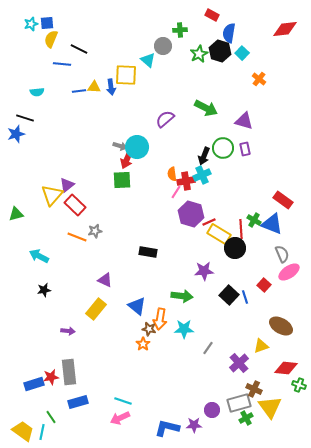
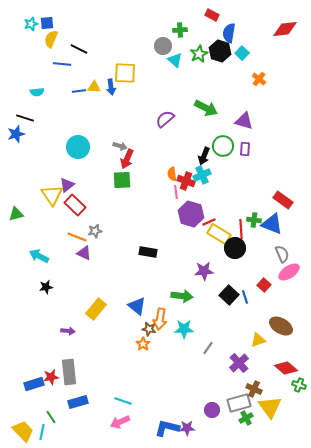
cyan triangle at (148, 60): moved 27 px right
yellow square at (126, 75): moved 1 px left, 2 px up
cyan circle at (137, 147): moved 59 px left
green circle at (223, 148): moved 2 px up
purple rectangle at (245, 149): rotated 16 degrees clockwise
red cross at (186, 181): rotated 30 degrees clockwise
pink line at (176, 192): rotated 40 degrees counterclockwise
yellow triangle at (52, 195): rotated 15 degrees counterclockwise
green cross at (254, 220): rotated 24 degrees counterclockwise
purple triangle at (105, 280): moved 21 px left, 27 px up
black star at (44, 290): moved 2 px right, 3 px up
yellow triangle at (261, 346): moved 3 px left, 6 px up
red diamond at (286, 368): rotated 35 degrees clockwise
pink arrow at (120, 418): moved 4 px down
purple star at (194, 425): moved 7 px left, 3 px down
yellow trapezoid at (23, 431): rotated 10 degrees clockwise
